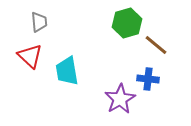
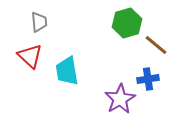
blue cross: rotated 15 degrees counterclockwise
